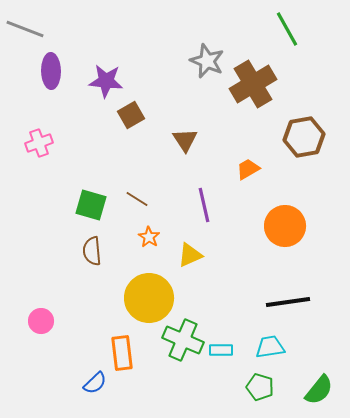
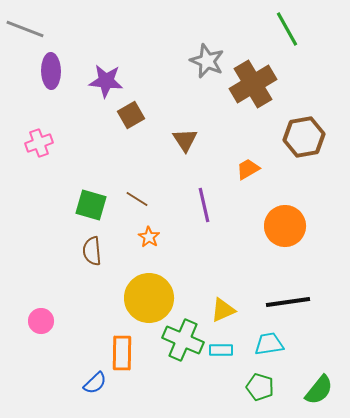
yellow triangle: moved 33 px right, 55 px down
cyan trapezoid: moved 1 px left, 3 px up
orange rectangle: rotated 8 degrees clockwise
